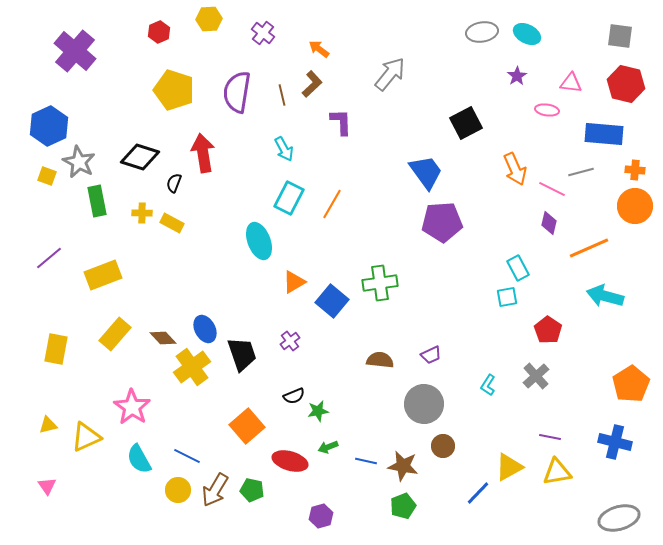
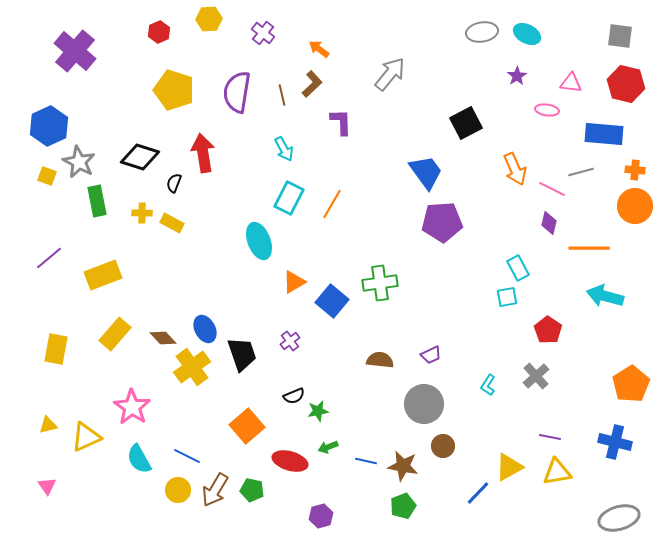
orange line at (589, 248): rotated 24 degrees clockwise
